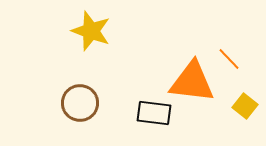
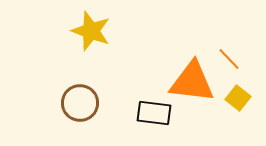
yellow square: moved 7 px left, 8 px up
